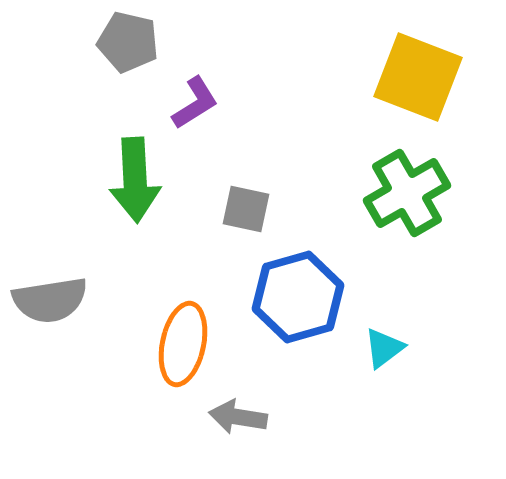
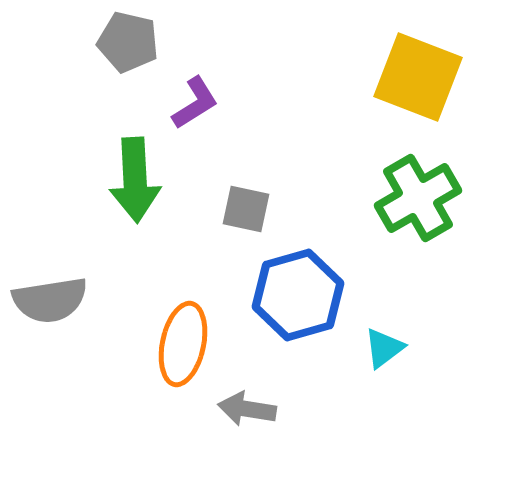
green cross: moved 11 px right, 5 px down
blue hexagon: moved 2 px up
gray arrow: moved 9 px right, 8 px up
